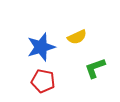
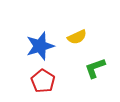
blue star: moved 1 px left, 1 px up
red pentagon: rotated 20 degrees clockwise
